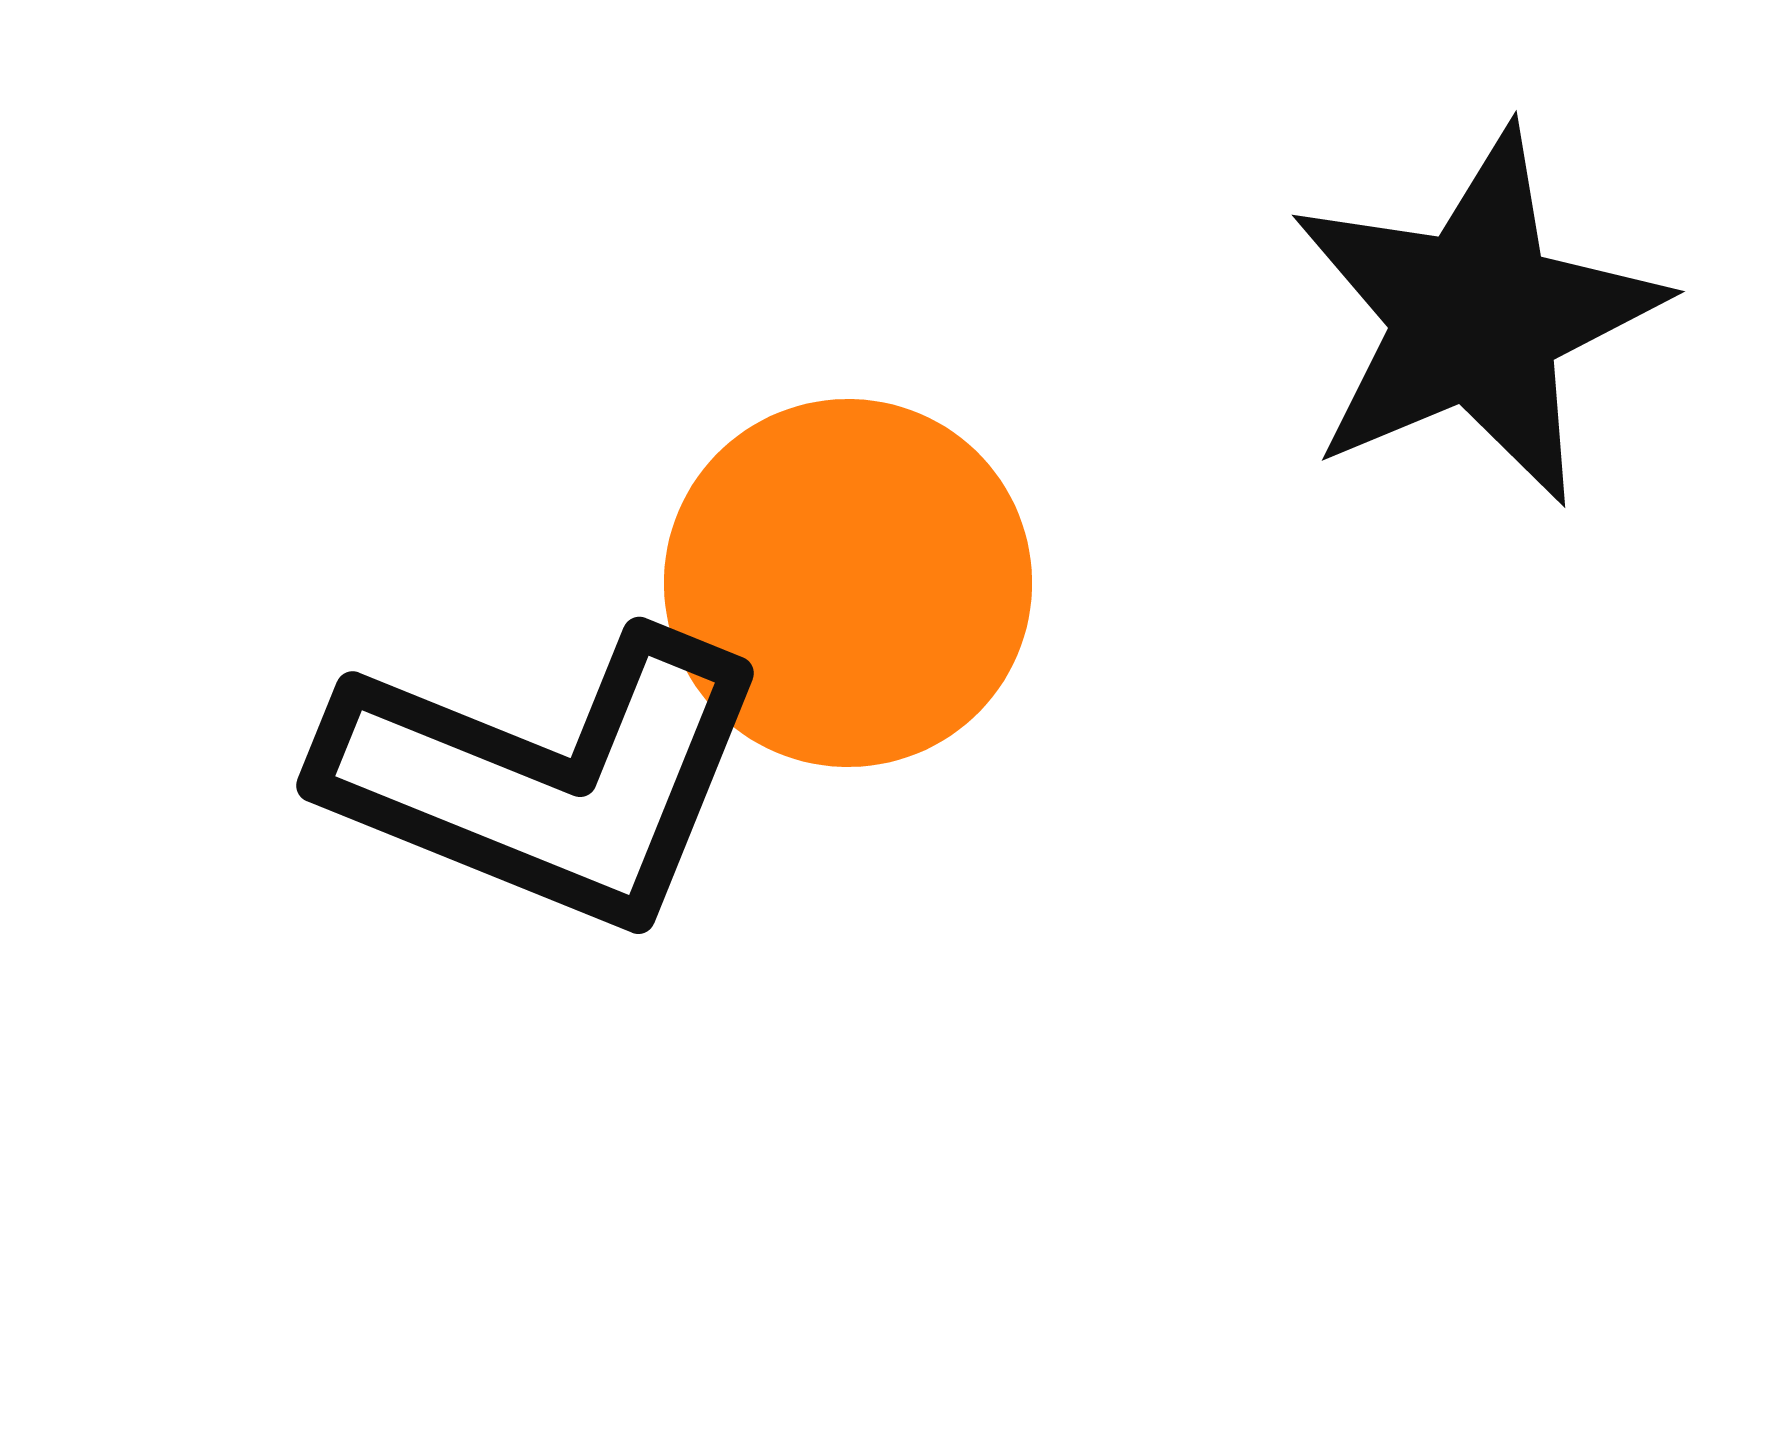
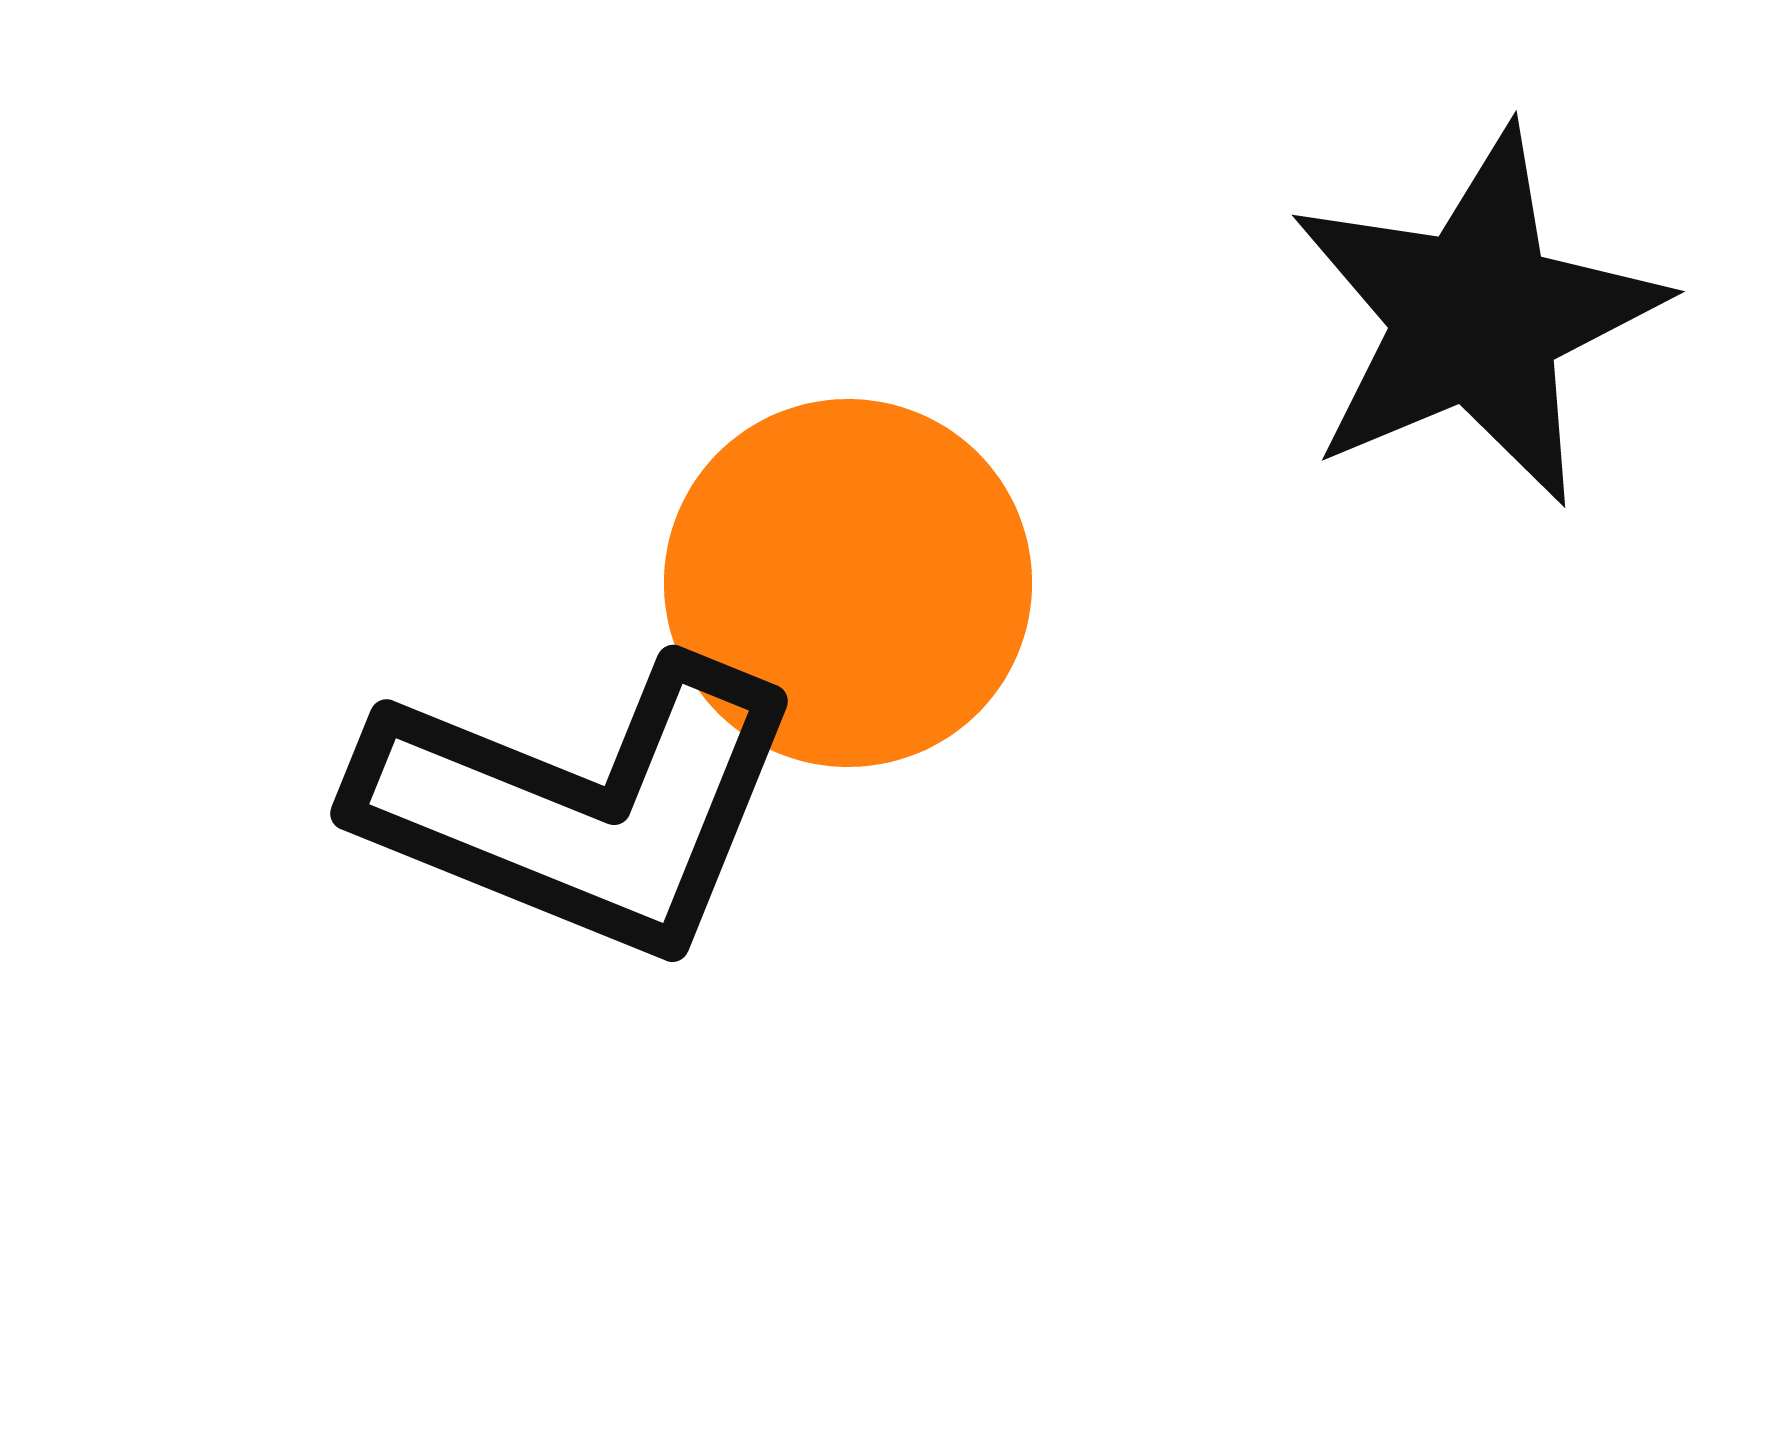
black L-shape: moved 34 px right, 28 px down
